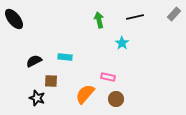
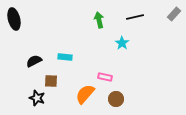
black ellipse: rotated 25 degrees clockwise
pink rectangle: moved 3 px left
